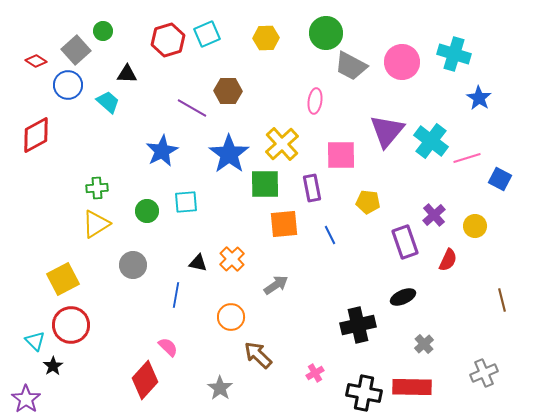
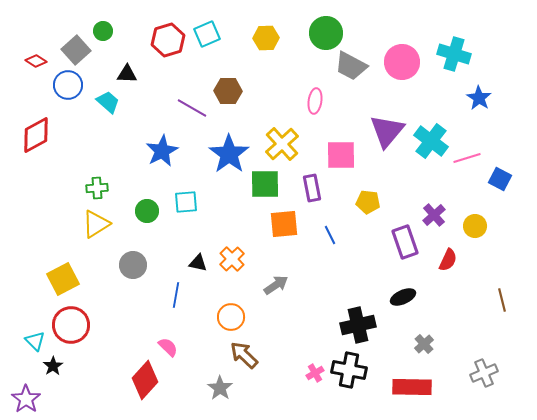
brown arrow at (258, 355): moved 14 px left
black cross at (364, 393): moved 15 px left, 23 px up
